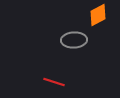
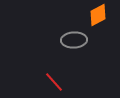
red line: rotated 30 degrees clockwise
